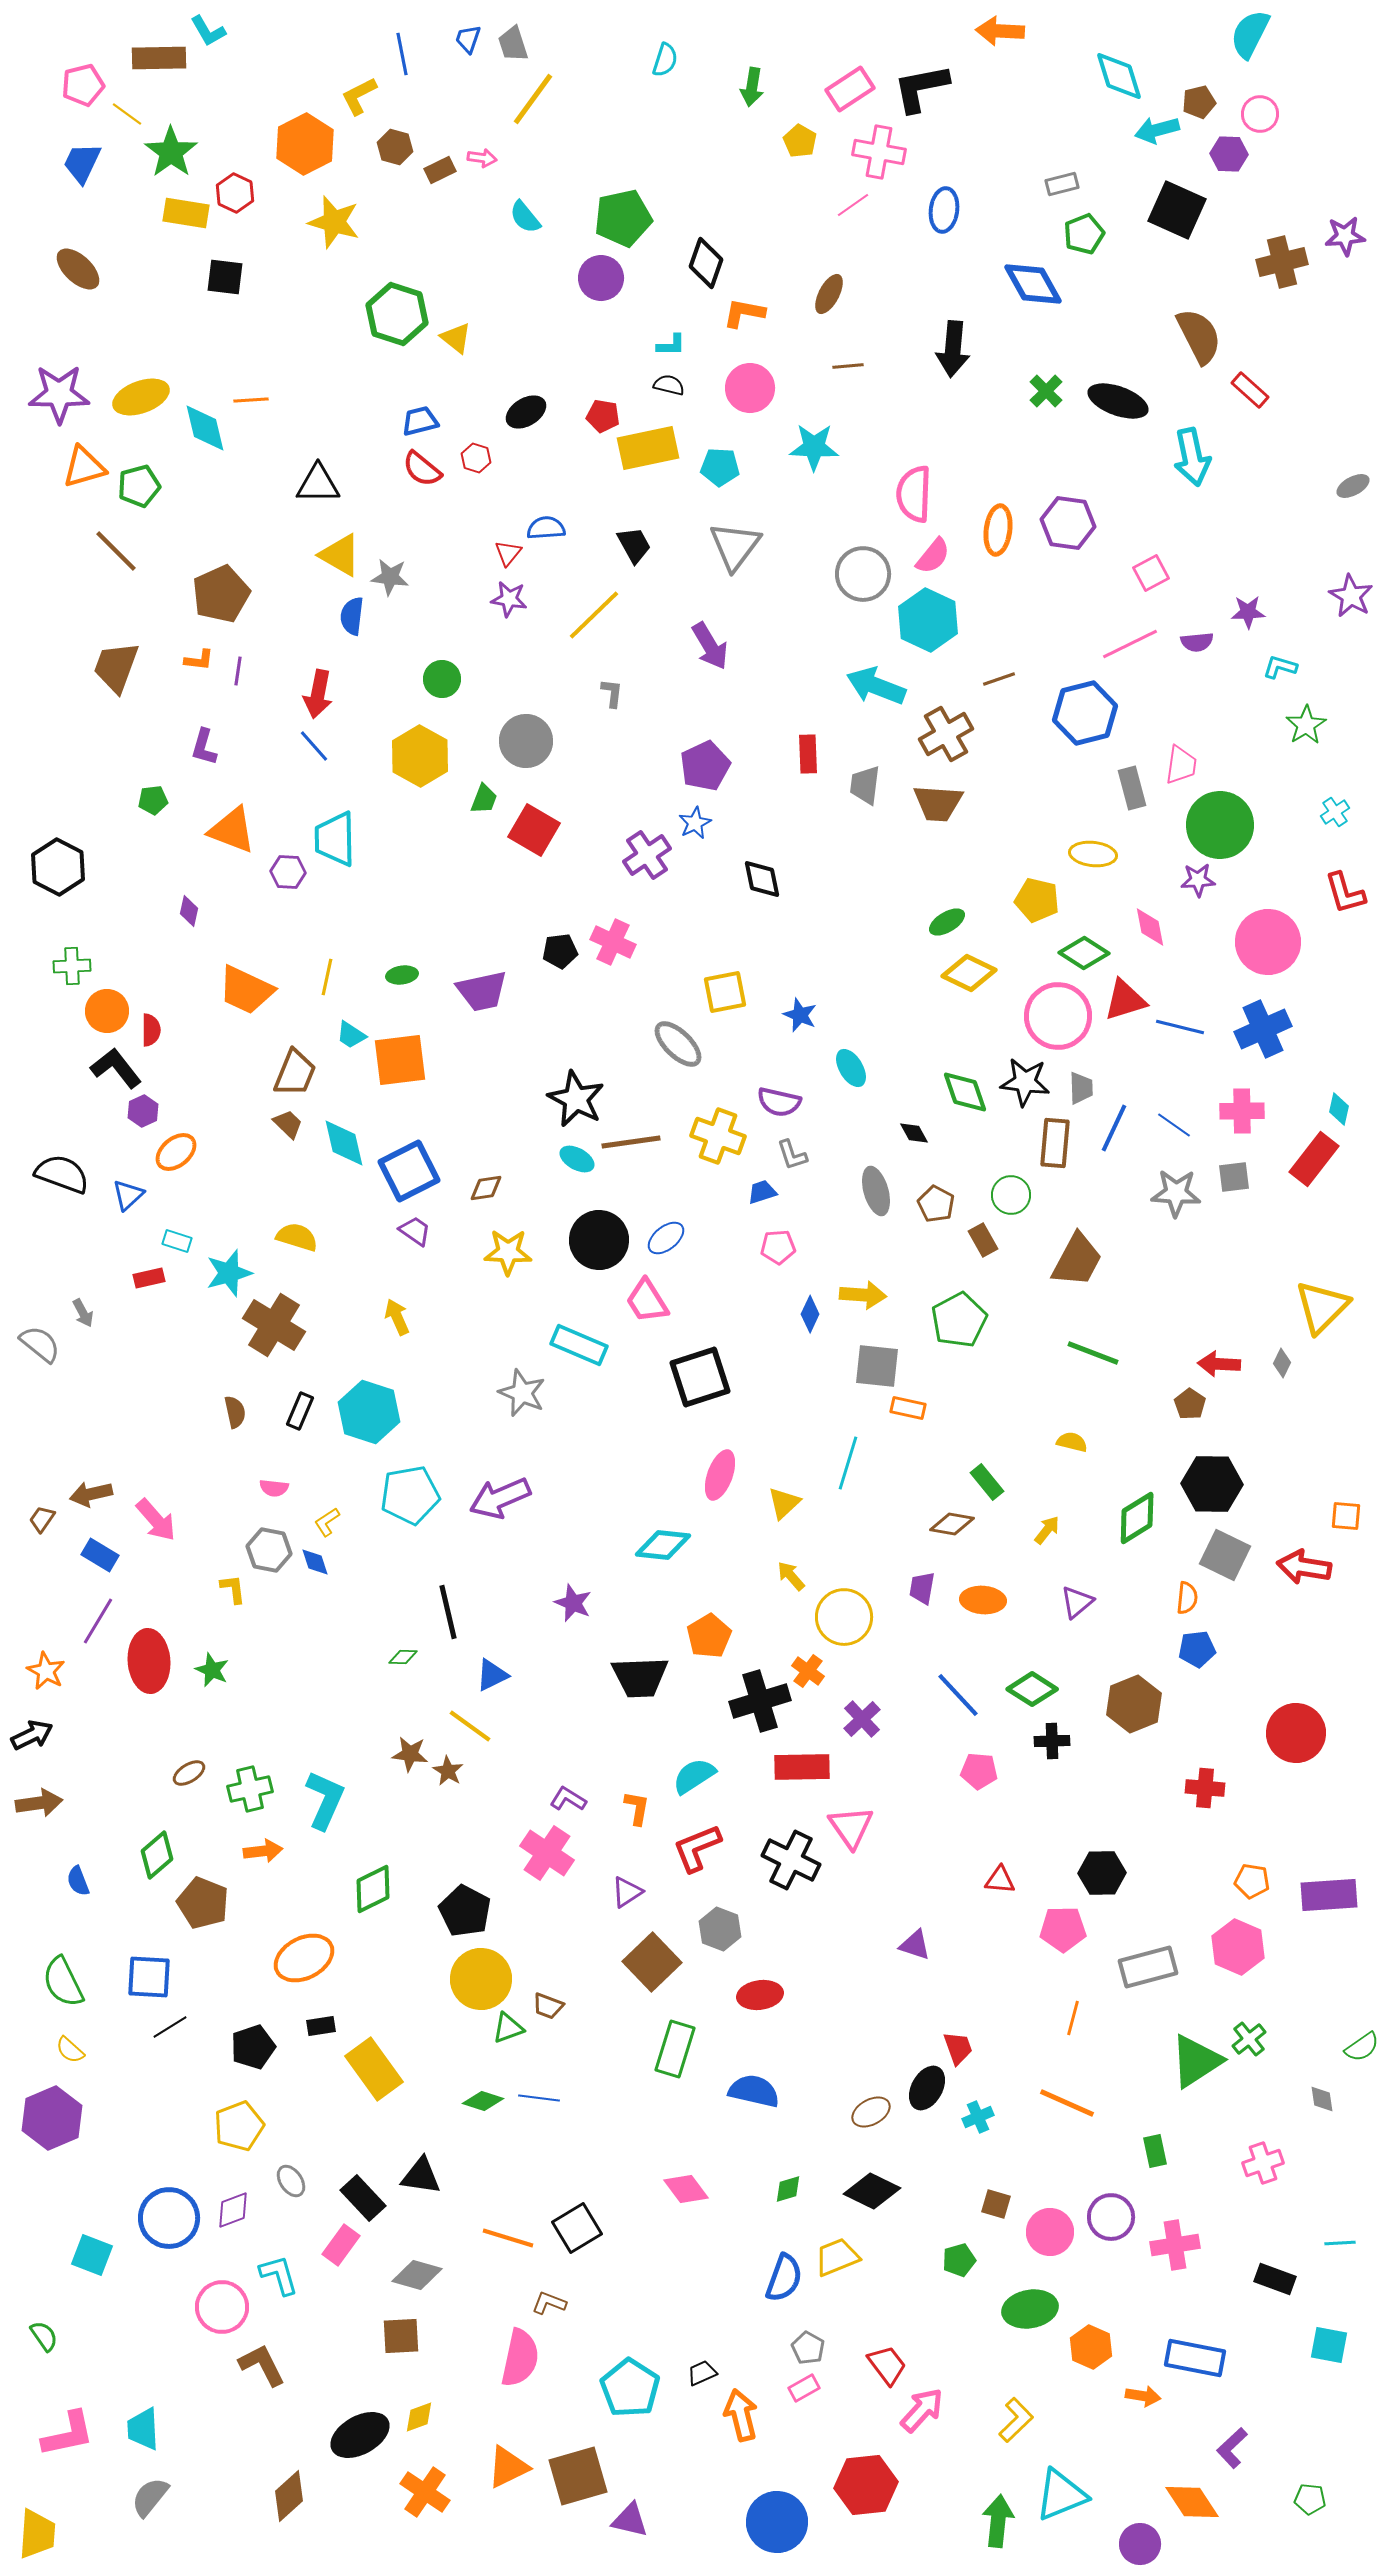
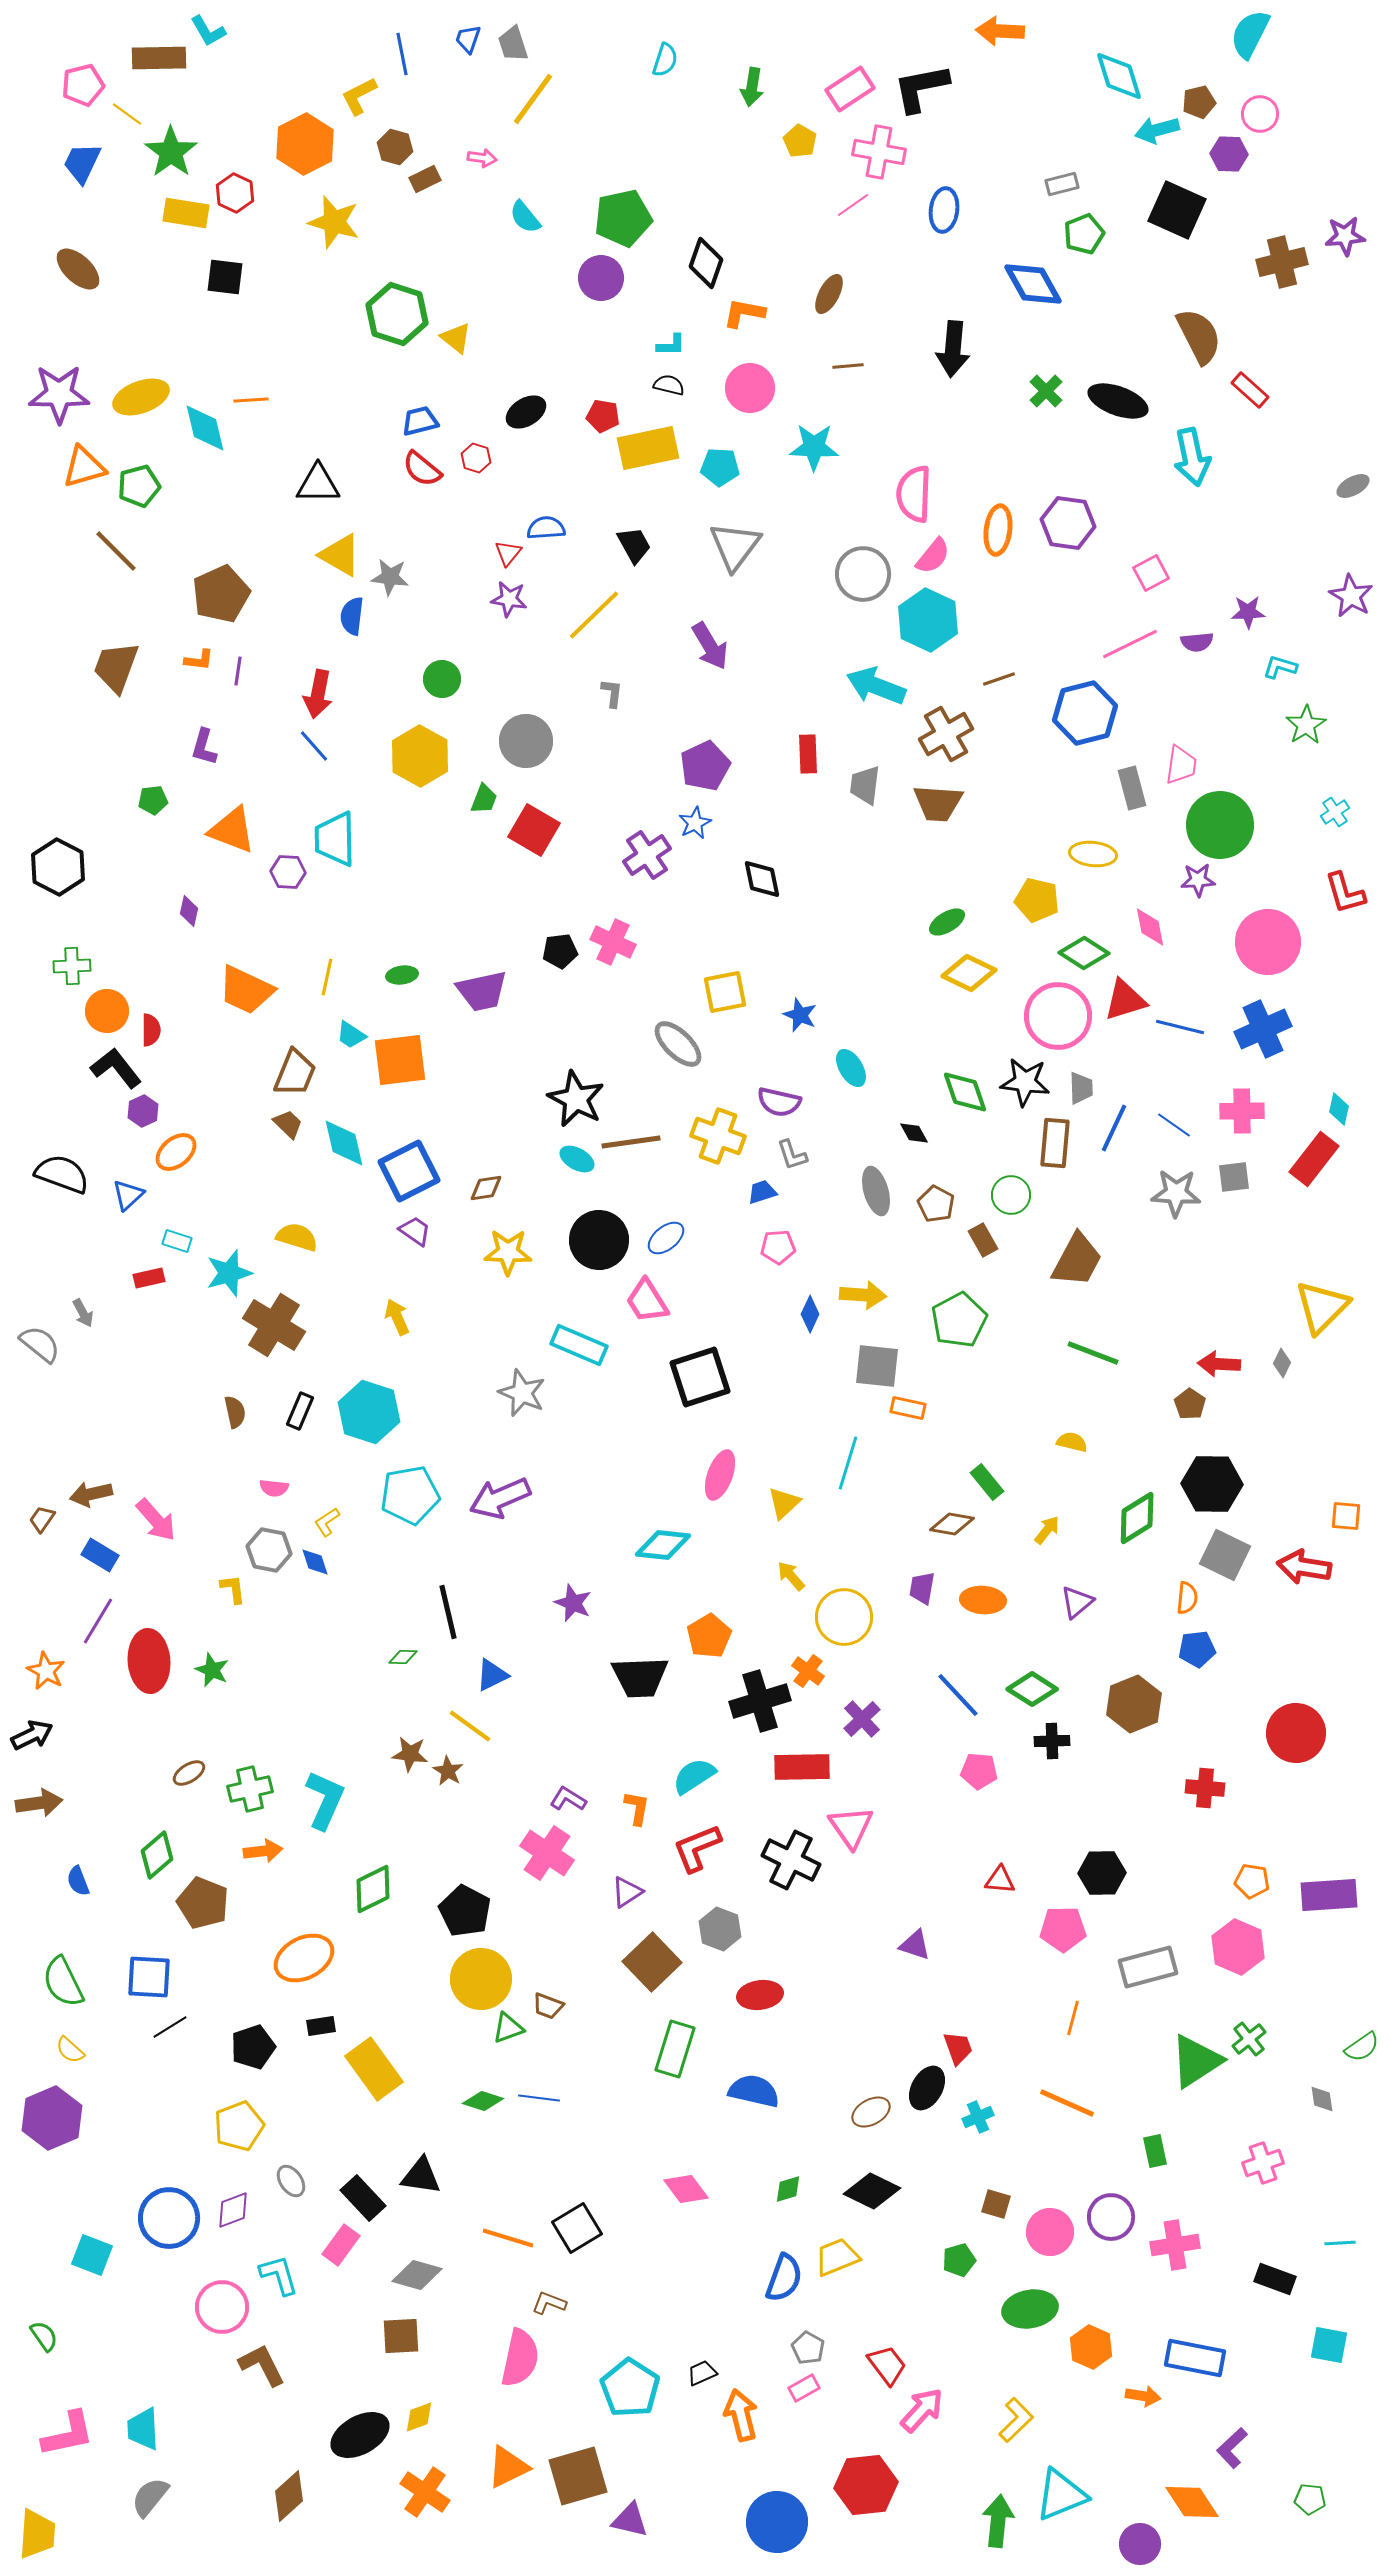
brown rectangle at (440, 170): moved 15 px left, 9 px down
